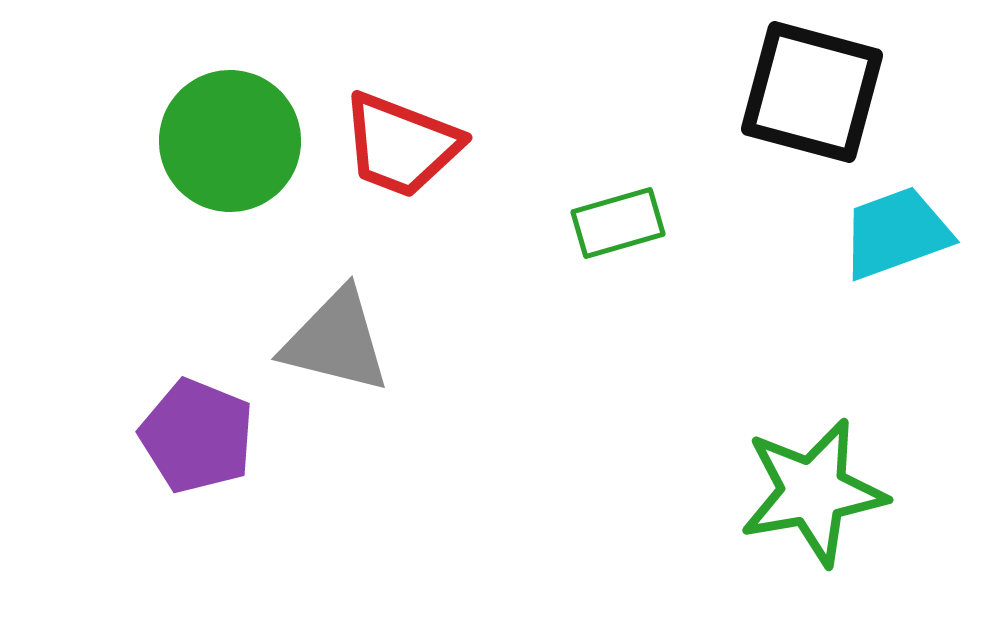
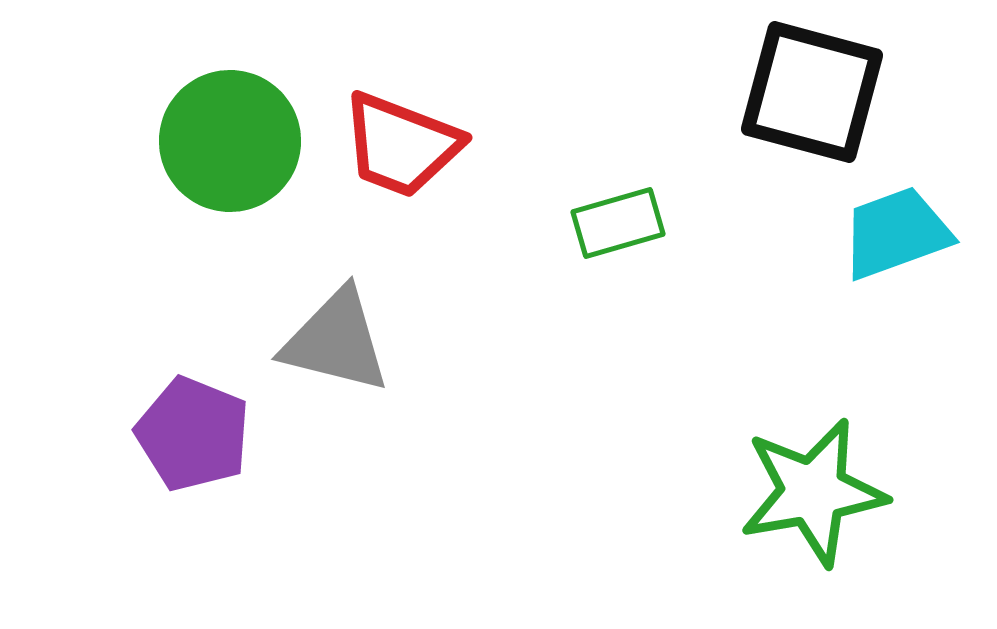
purple pentagon: moved 4 px left, 2 px up
